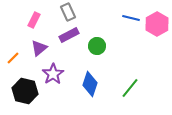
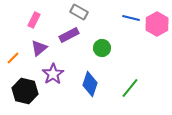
gray rectangle: moved 11 px right; rotated 36 degrees counterclockwise
green circle: moved 5 px right, 2 px down
